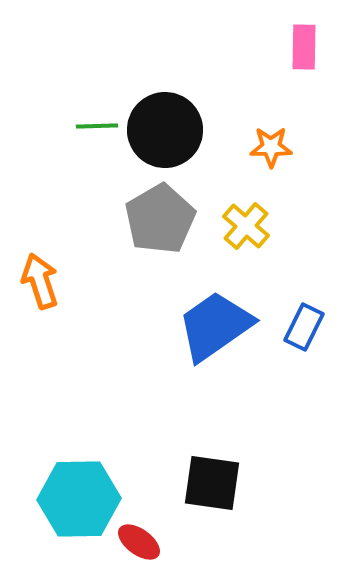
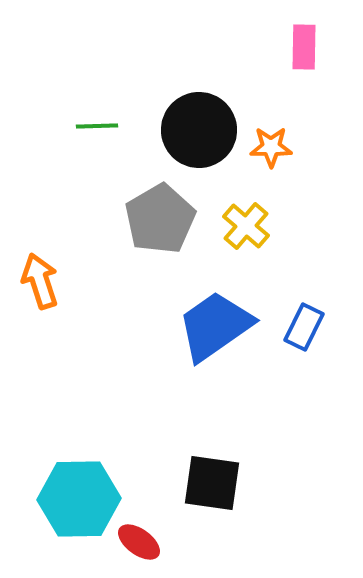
black circle: moved 34 px right
